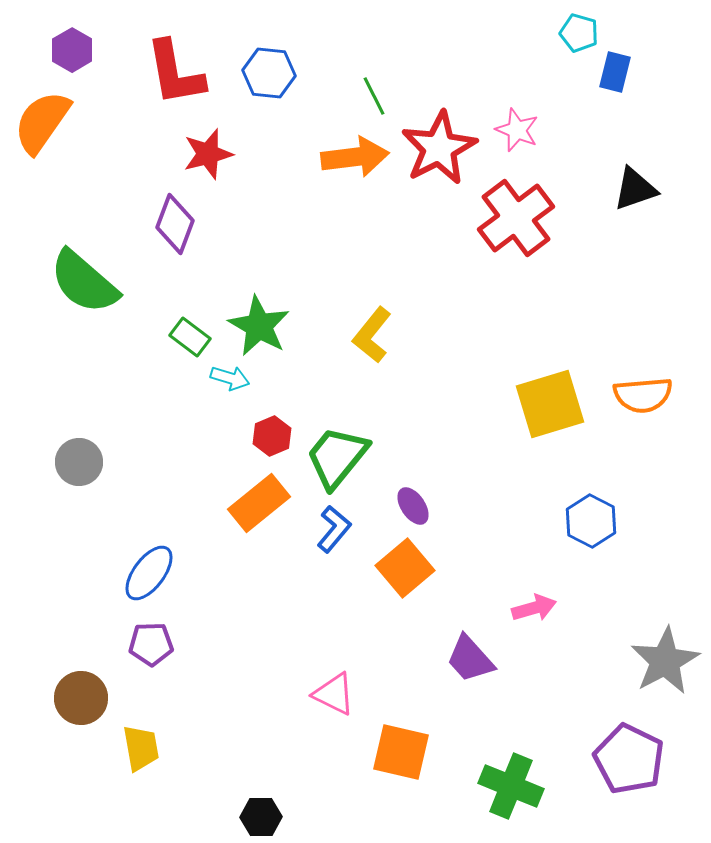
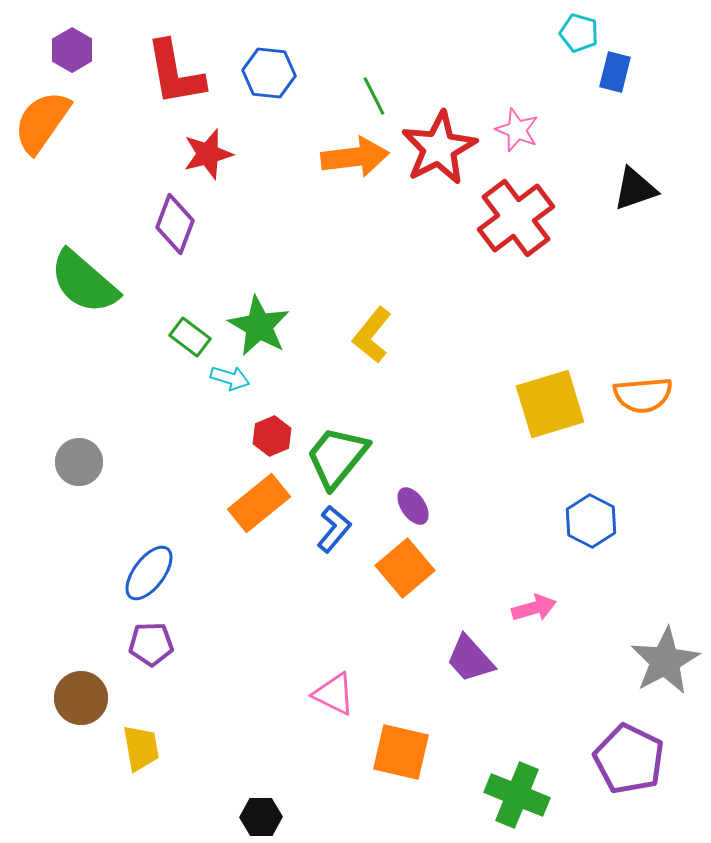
green cross at (511, 786): moved 6 px right, 9 px down
